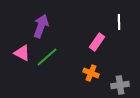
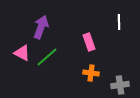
purple arrow: moved 1 px down
pink rectangle: moved 8 px left; rotated 54 degrees counterclockwise
orange cross: rotated 14 degrees counterclockwise
